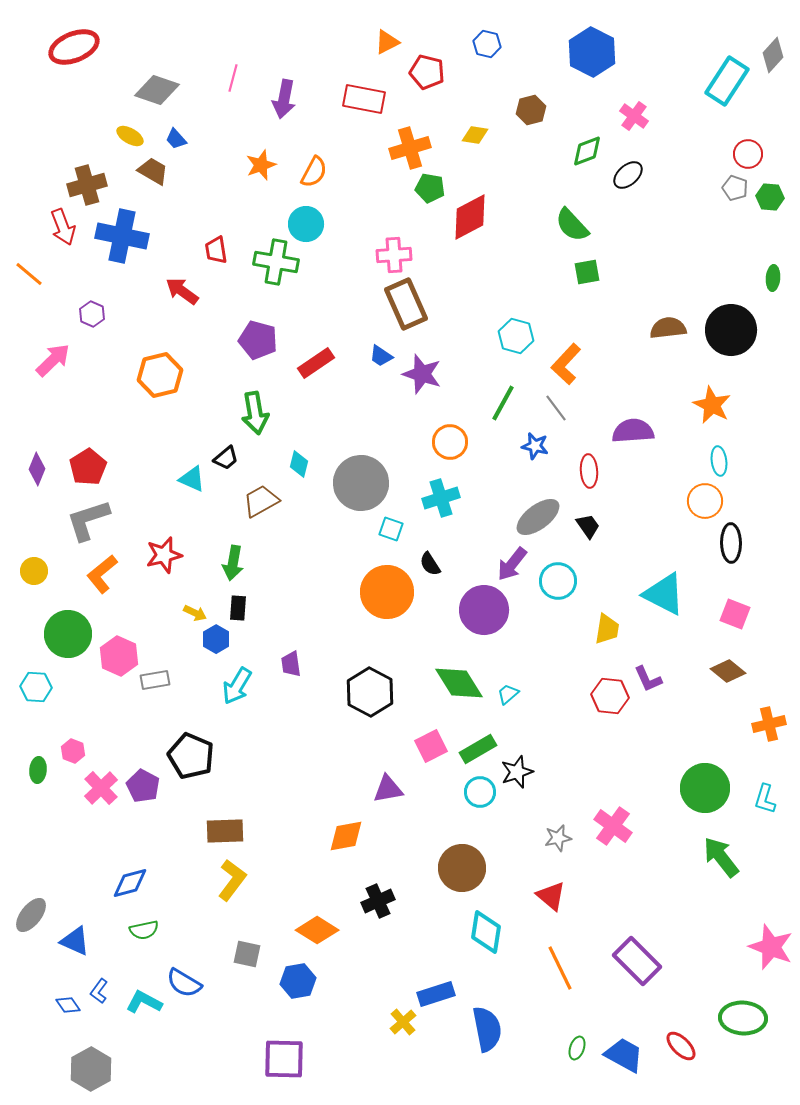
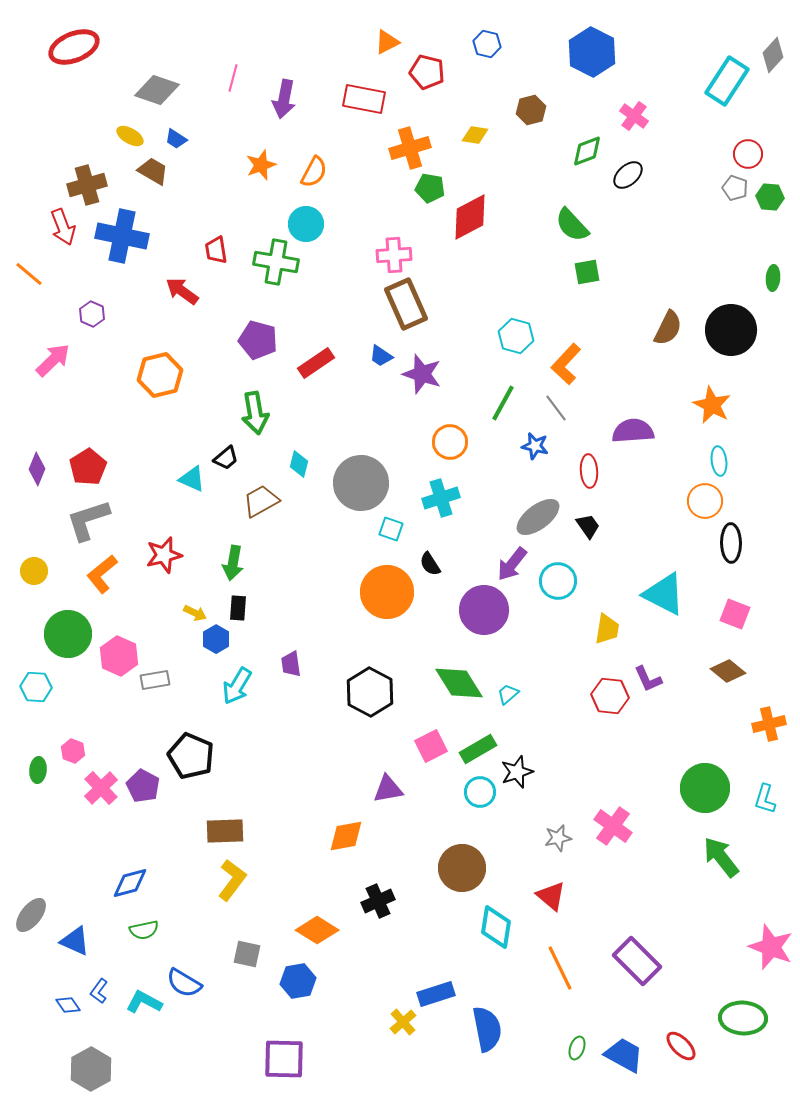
blue trapezoid at (176, 139): rotated 15 degrees counterclockwise
brown semicircle at (668, 328): rotated 123 degrees clockwise
cyan diamond at (486, 932): moved 10 px right, 5 px up
